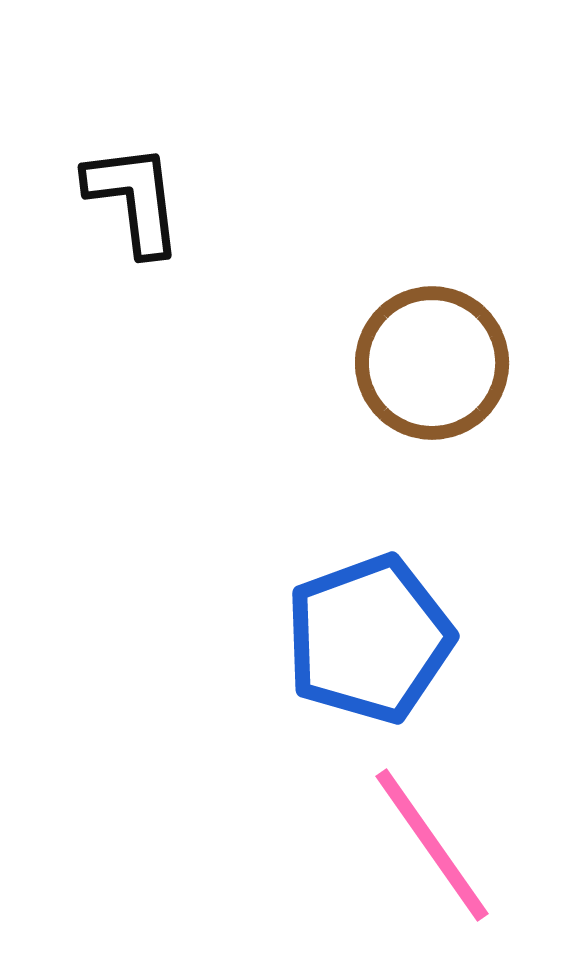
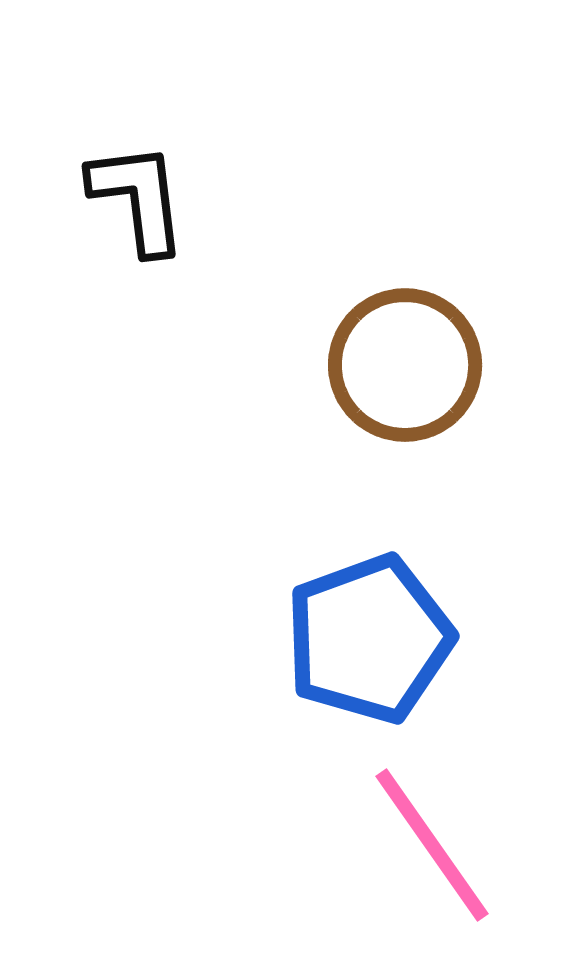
black L-shape: moved 4 px right, 1 px up
brown circle: moved 27 px left, 2 px down
